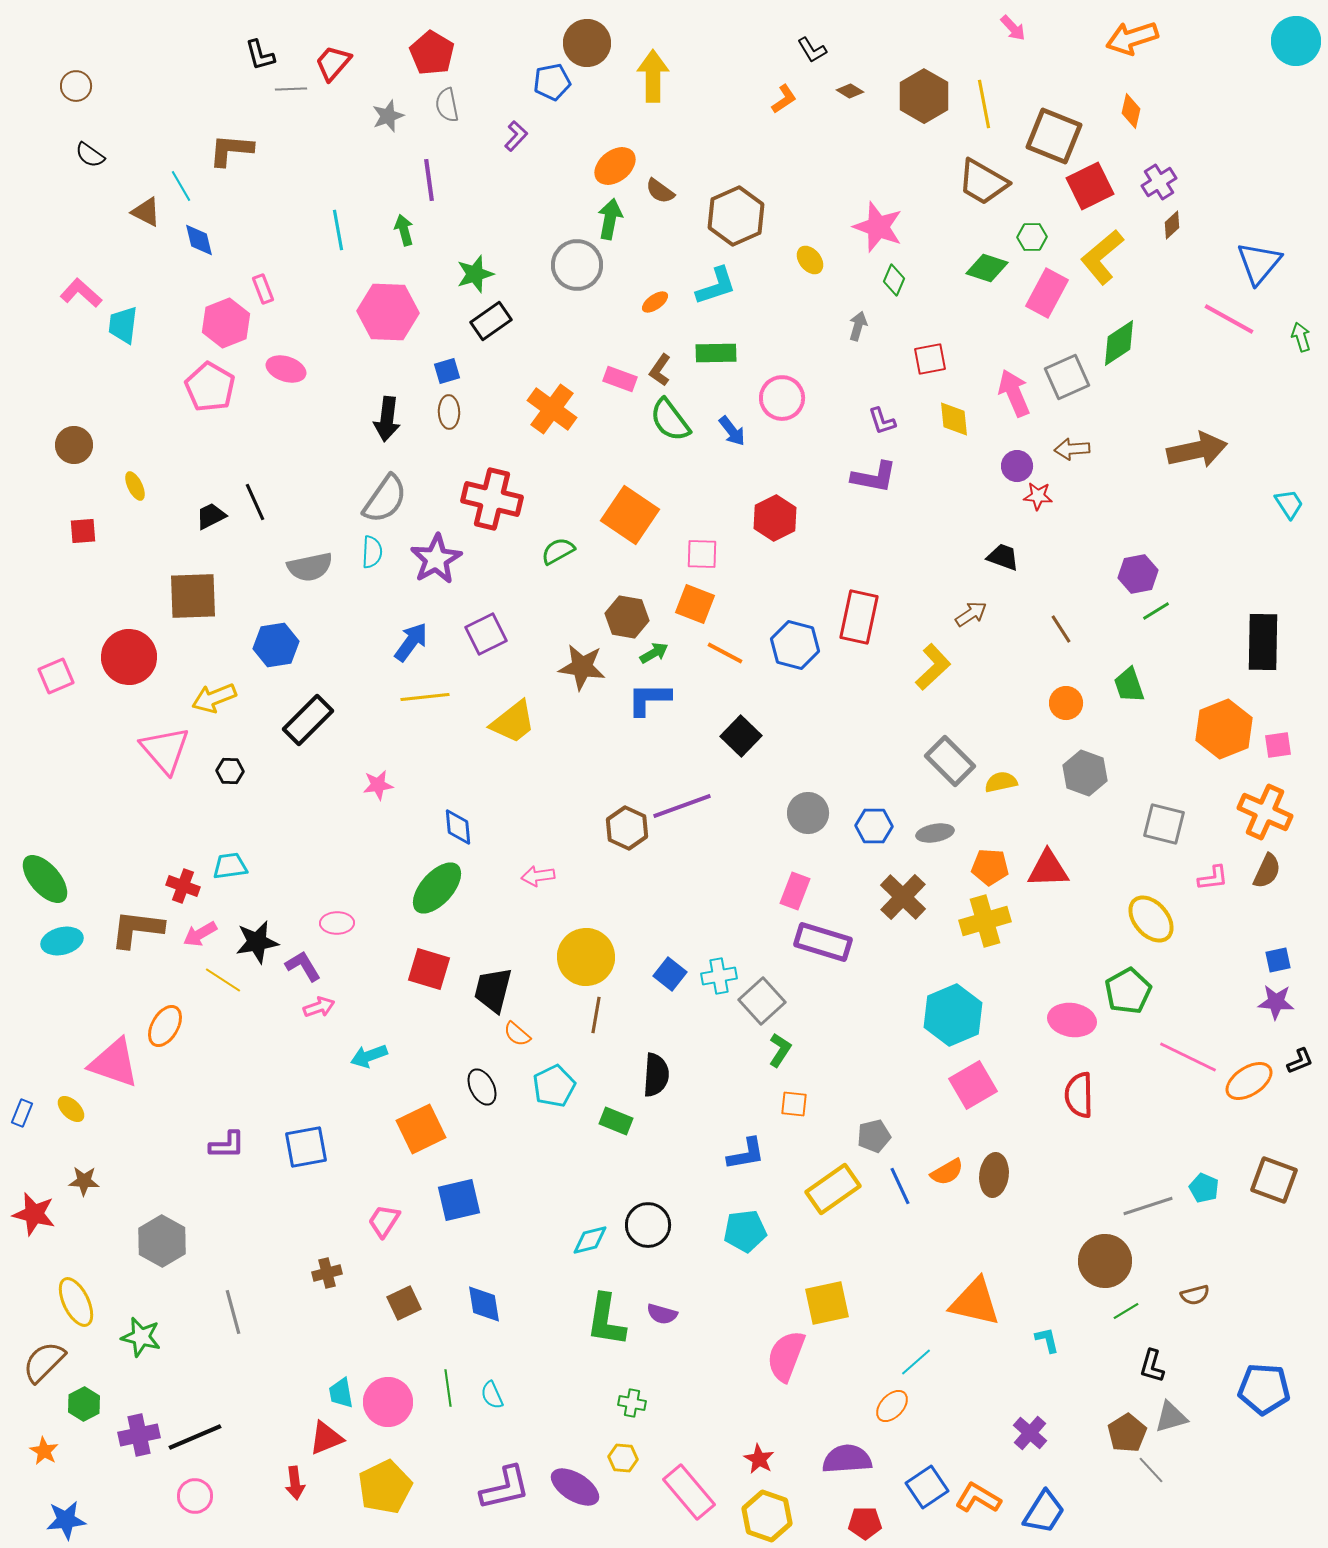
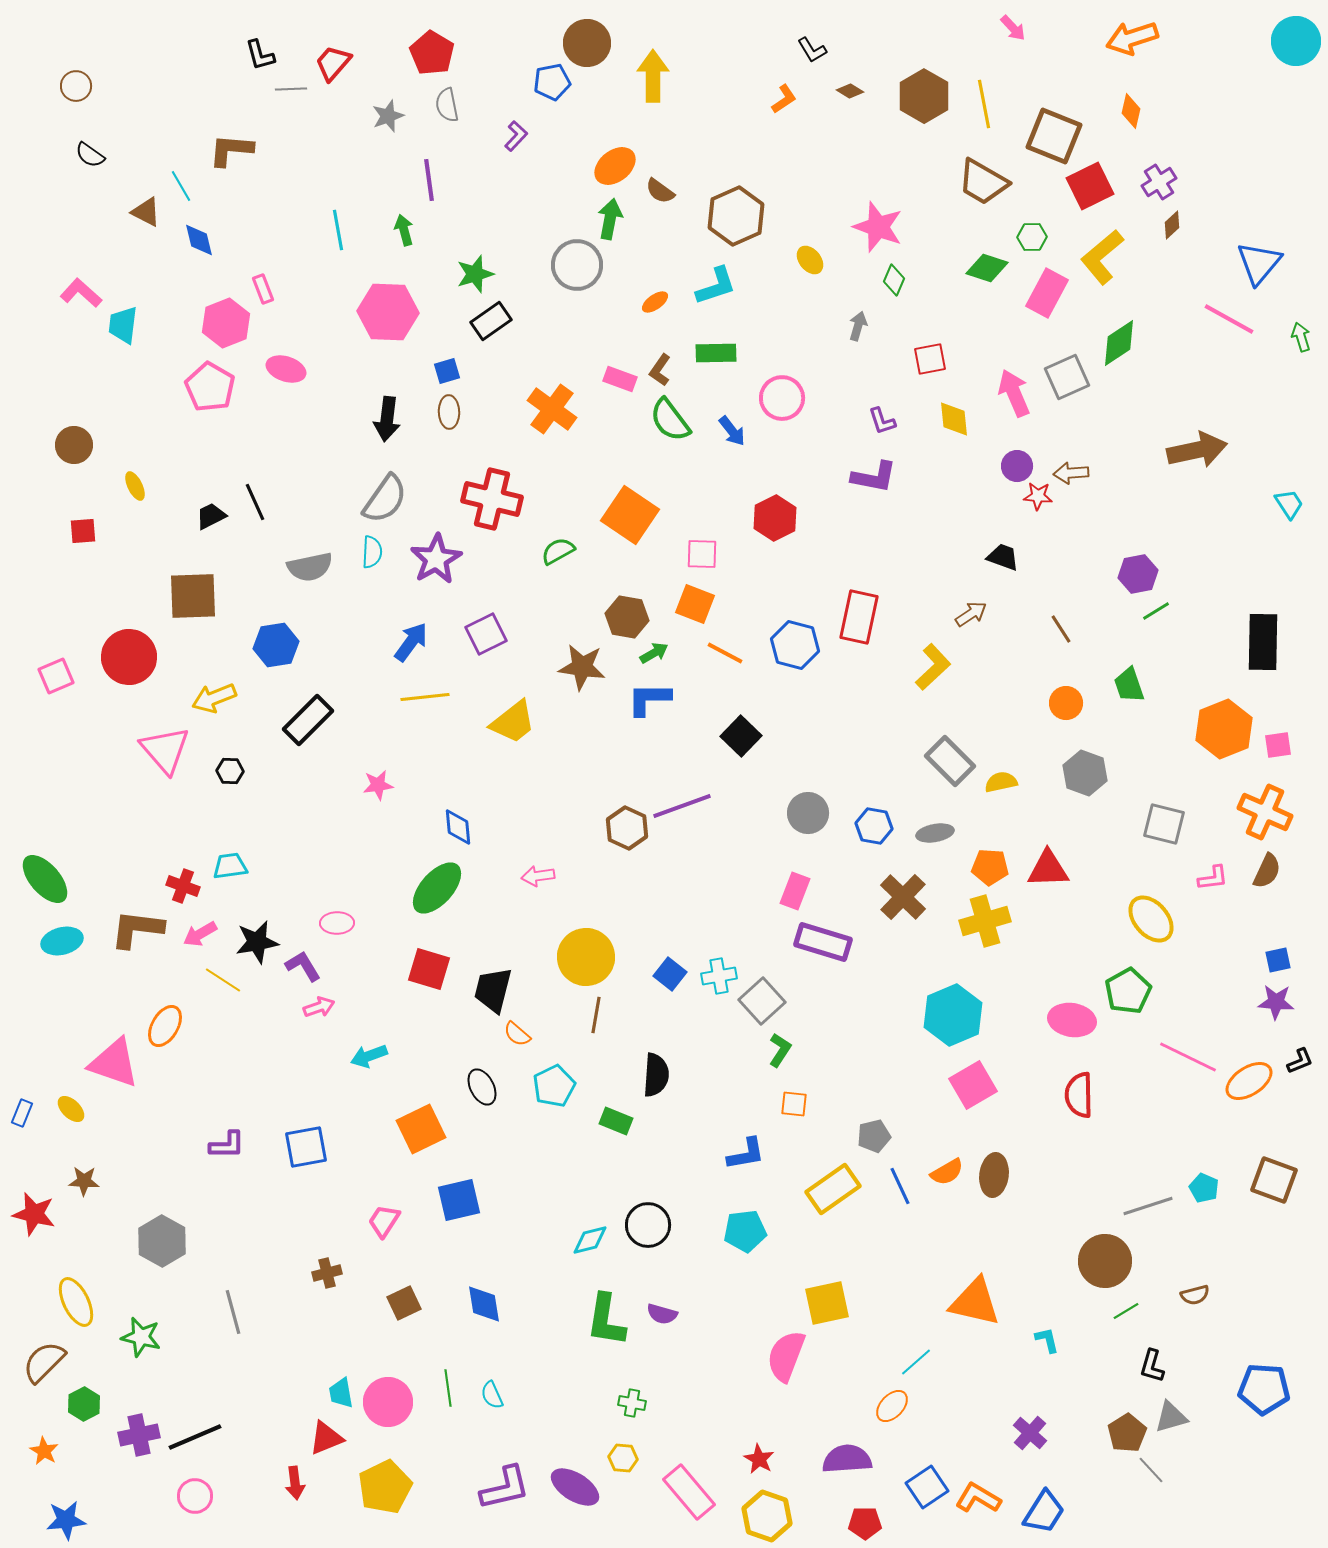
brown arrow at (1072, 449): moved 1 px left, 24 px down
blue hexagon at (874, 826): rotated 9 degrees clockwise
